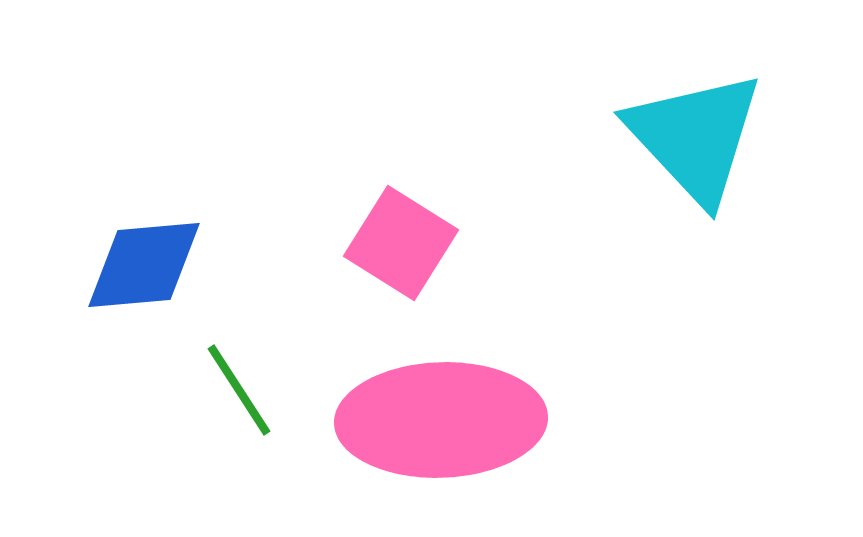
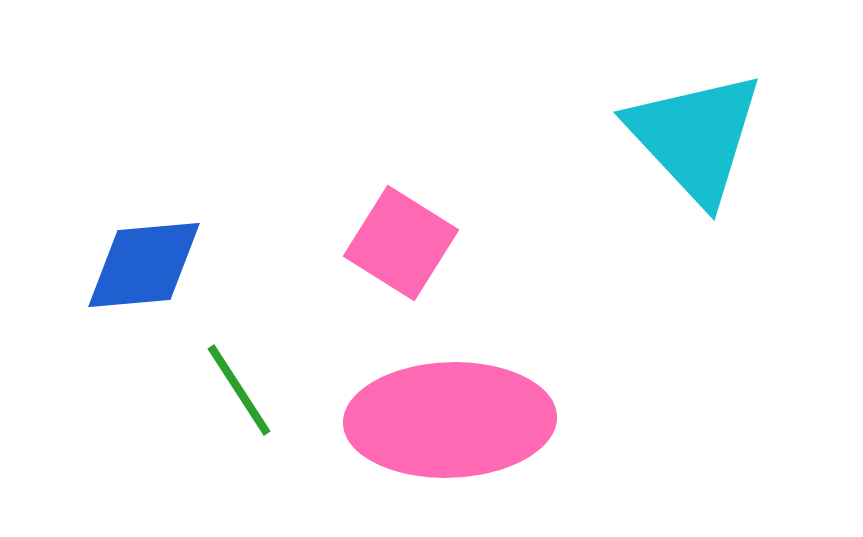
pink ellipse: moved 9 px right
